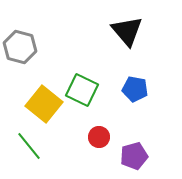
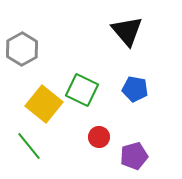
gray hexagon: moved 2 px right, 2 px down; rotated 16 degrees clockwise
